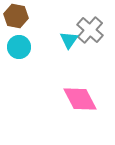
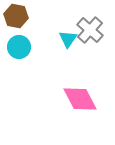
cyan triangle: moved 1 px left, 1 px up
